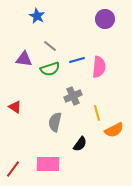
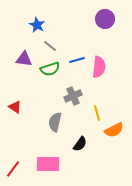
blue star: moved 9 px down
